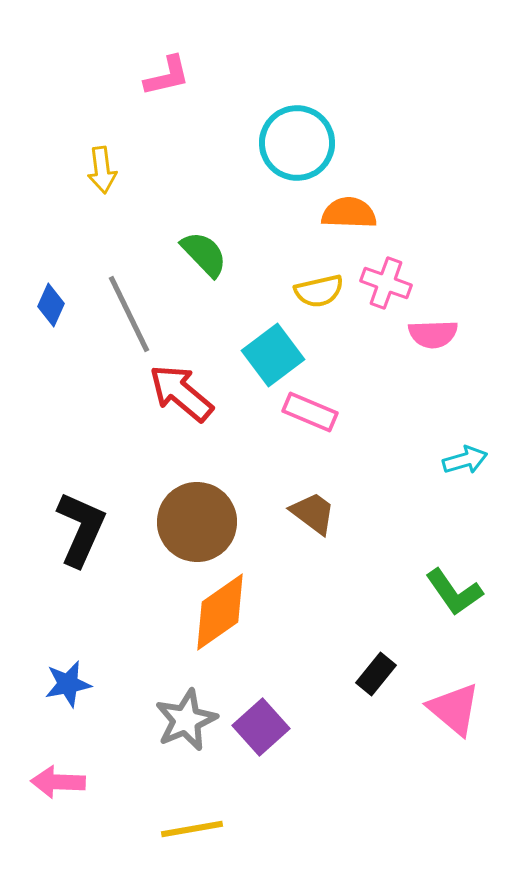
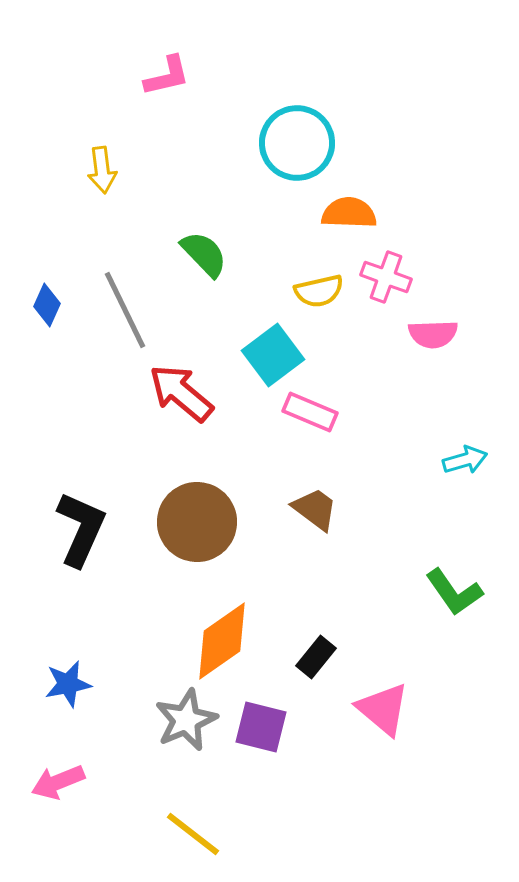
pink cross: moved 6 px up
blue diamond: moved 4 px left
gray line: moved 4 px left, 4 px up
brown trapezoid: moved 2 px right, 4 px up
orange diamond: moved 2 px right, 29 px down
black rectangle: moved 60 px left, 17 px up
pink triangle: moved 71 px left
purple square: rotated 34 degrees counterclockwise
pink arrow: rotated 24 degrees counterclockwise
yellow line: moved 1 px right, 5 px down; rotated 48 degrees clockwise
